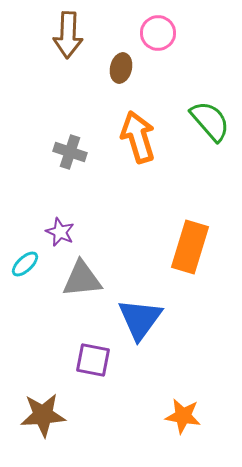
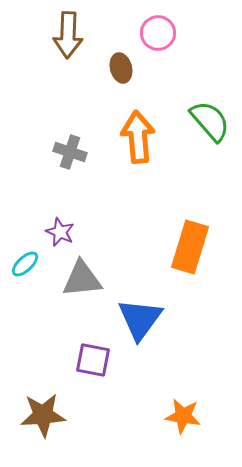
brown ellipse: rotated 28 degrees counterclockwise
orange arrow: rotated 12 degrees clockwise
